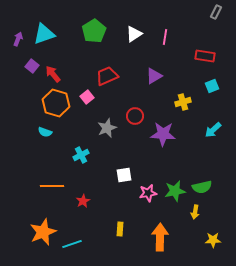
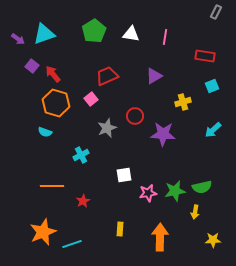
white triangle: moved 3 px left; rotated 42 degrees clockwise
purple arrow: rotated 104 degrees clockwise
pink square: moved 4 px right, 2 px down
